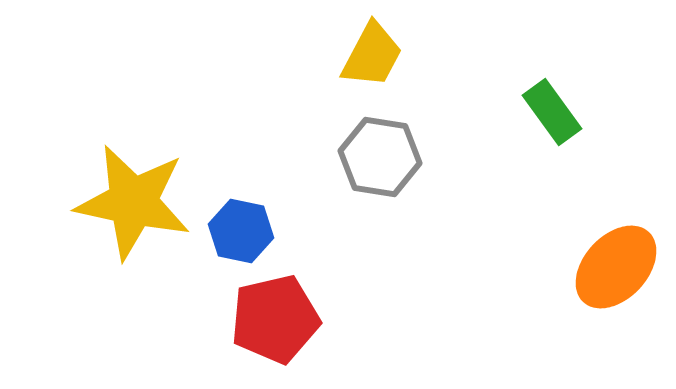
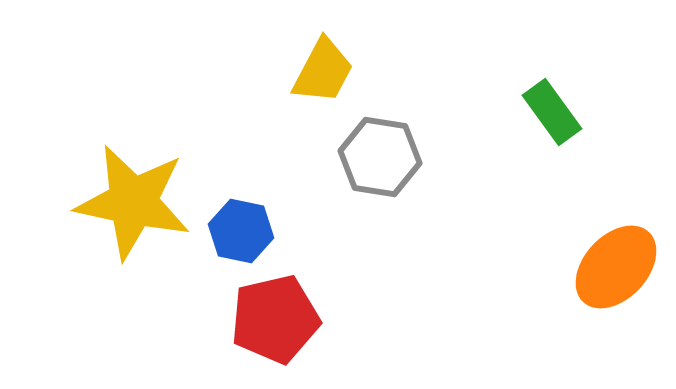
yellow trapezoid: moved 49 px left, 16 px down
